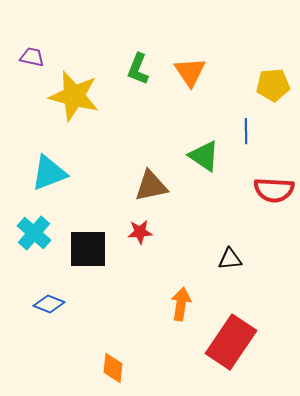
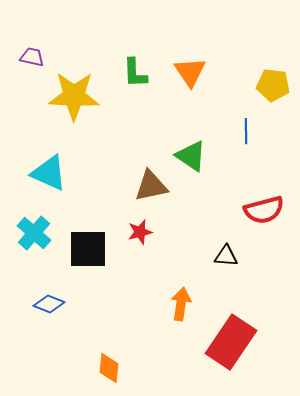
green L-shape: moved 3 px left, 4 px down; rotated 24 degrees counterclockwise
yellow pentagon: rotated 12 degrees clockwise
yellow star: rotated 12 degrees counterclockwise
green triangle: moved 13 px left
cyan triangle: rotated 45 degrees clockwise
red semicircle: moved 10 px left, 20 px down; rotated 18 degrees counterclockwise
red star: rotated 10 degrees counterclockwise
black triangle: moved 4 px left, 3 px up; rotated 10 degrees clockwise
orange diamond: moved 4 px left
